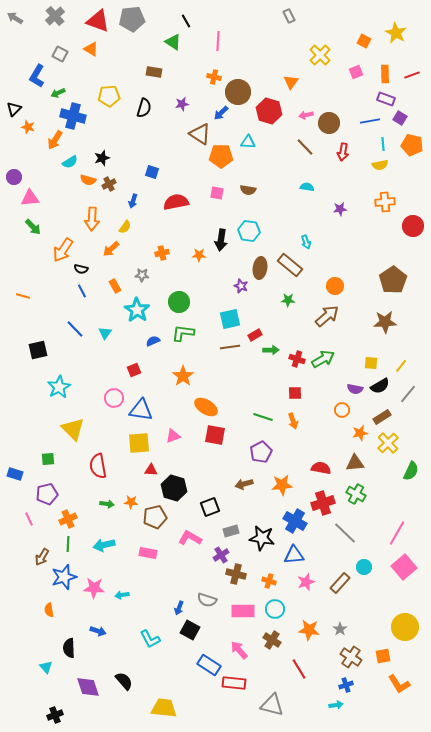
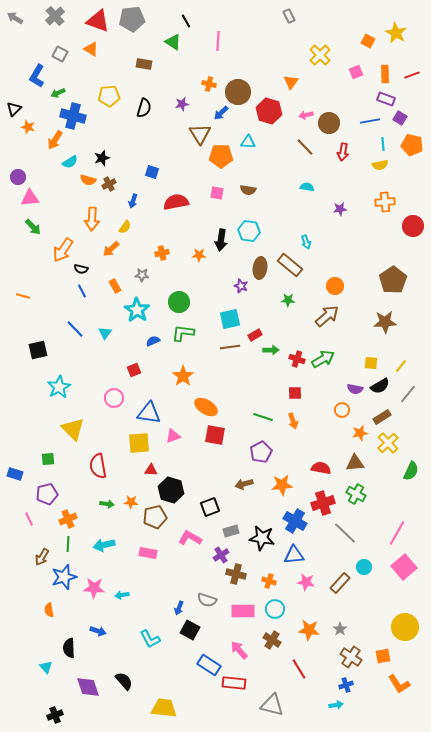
orange square at (364, 41): moved 4 px right
brown rectangle at (154, 72): moved 10 px left, 8 px up
orange cross at (214, 77): moved 5 px left, 7 px down
brown triangle at (200, 134): rotated 25 degrees clockwise
purple circle at (14, 177): moved 4 px right
blue triangle at (141, 410): moved 8 px right, 3 px down
black hexagon at (174, 488): moved 3 px left, 2 px down
pink star at (306, 582): rotated 30 degrees clockwise
